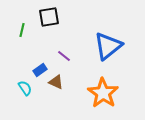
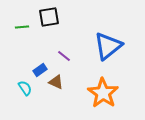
green line: moved 3 px up; rotated 72 degrees clockwise
